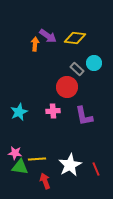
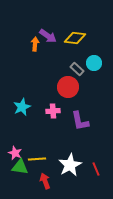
red circle: moved 1 px right
cyan star: moved 3 px right, 5 px up
purple L-shape: moved 4 px left, 5 px down
pink star: rotated 16 degrees clockwise
